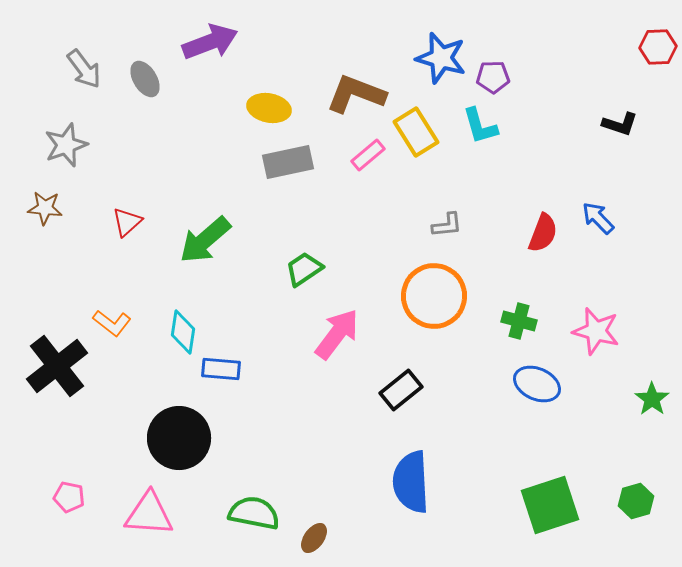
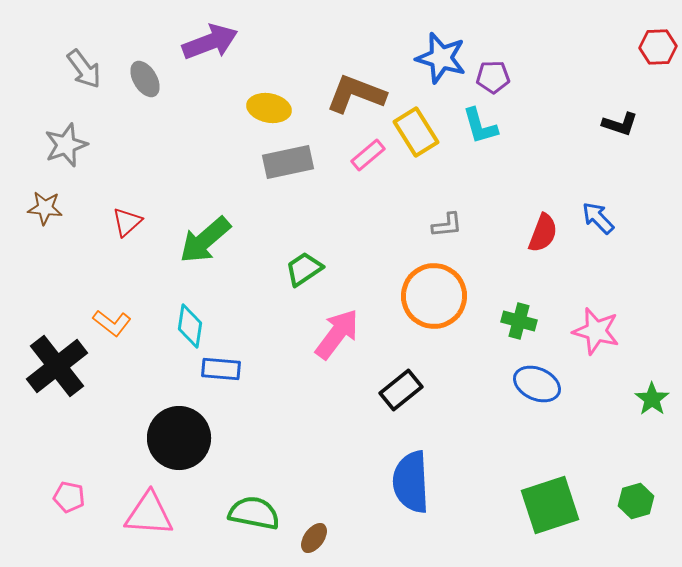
cyan diamond: moved 7 px right, 6 px up
